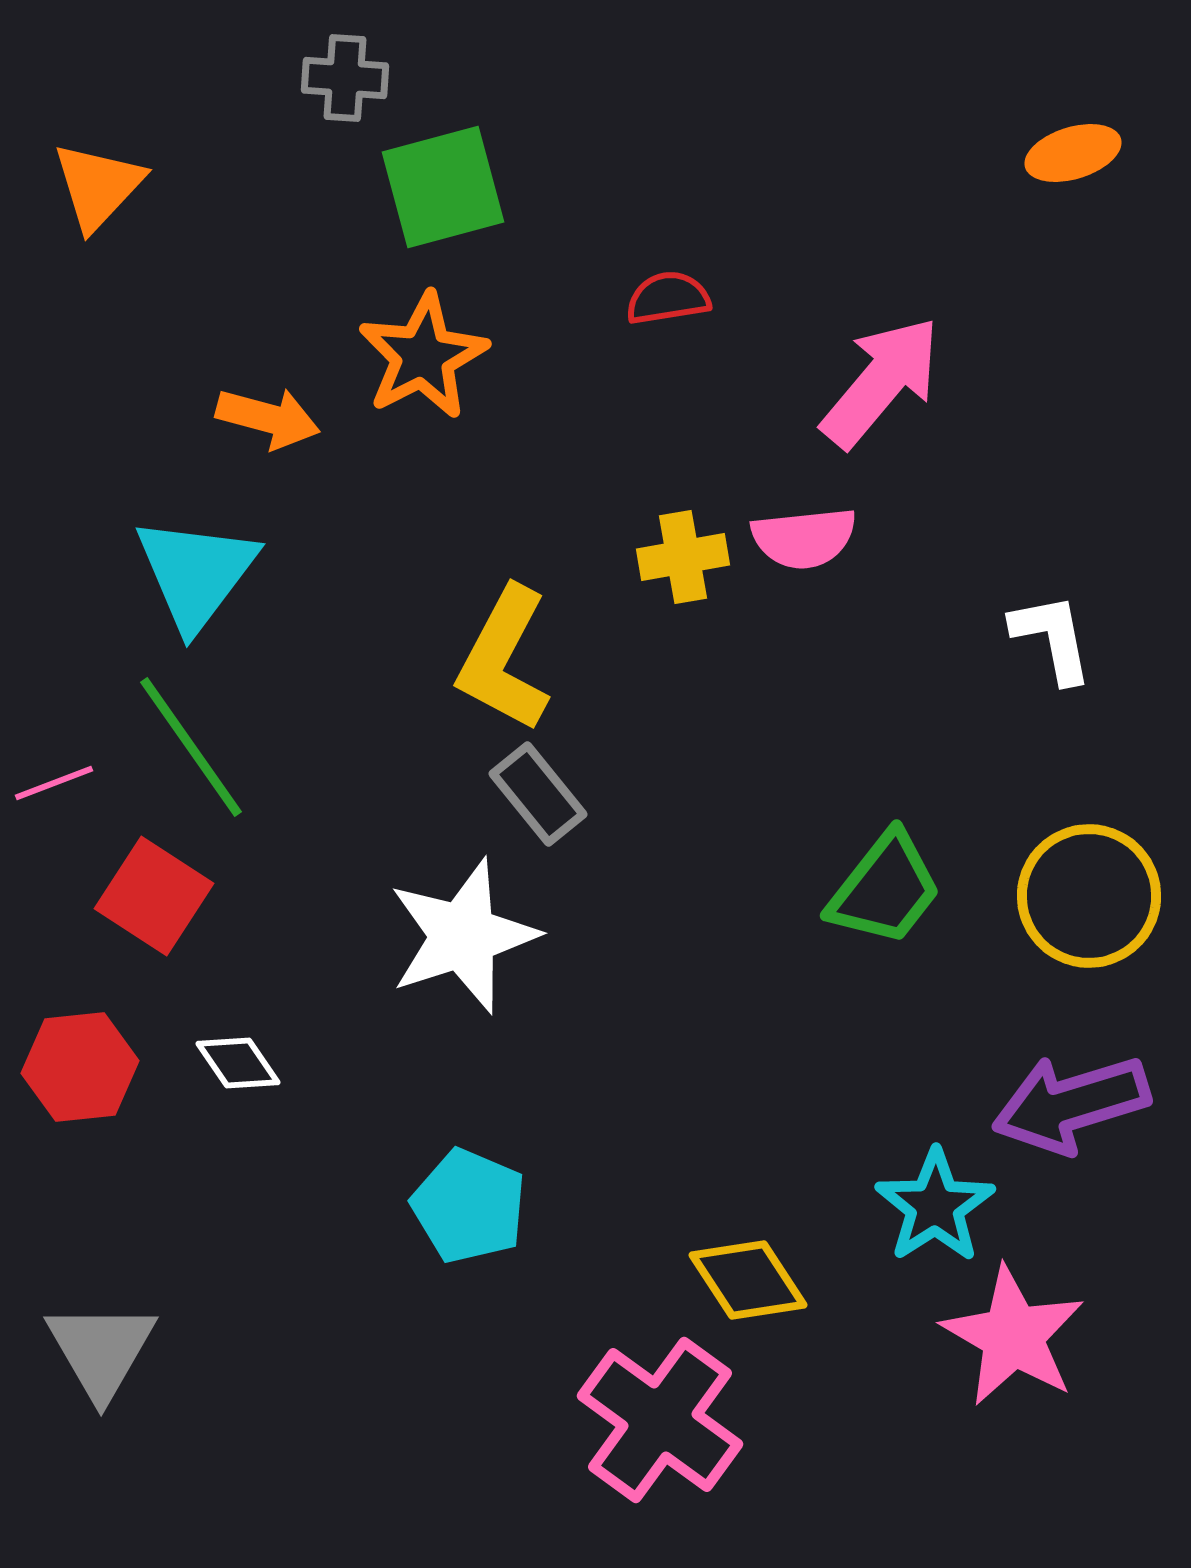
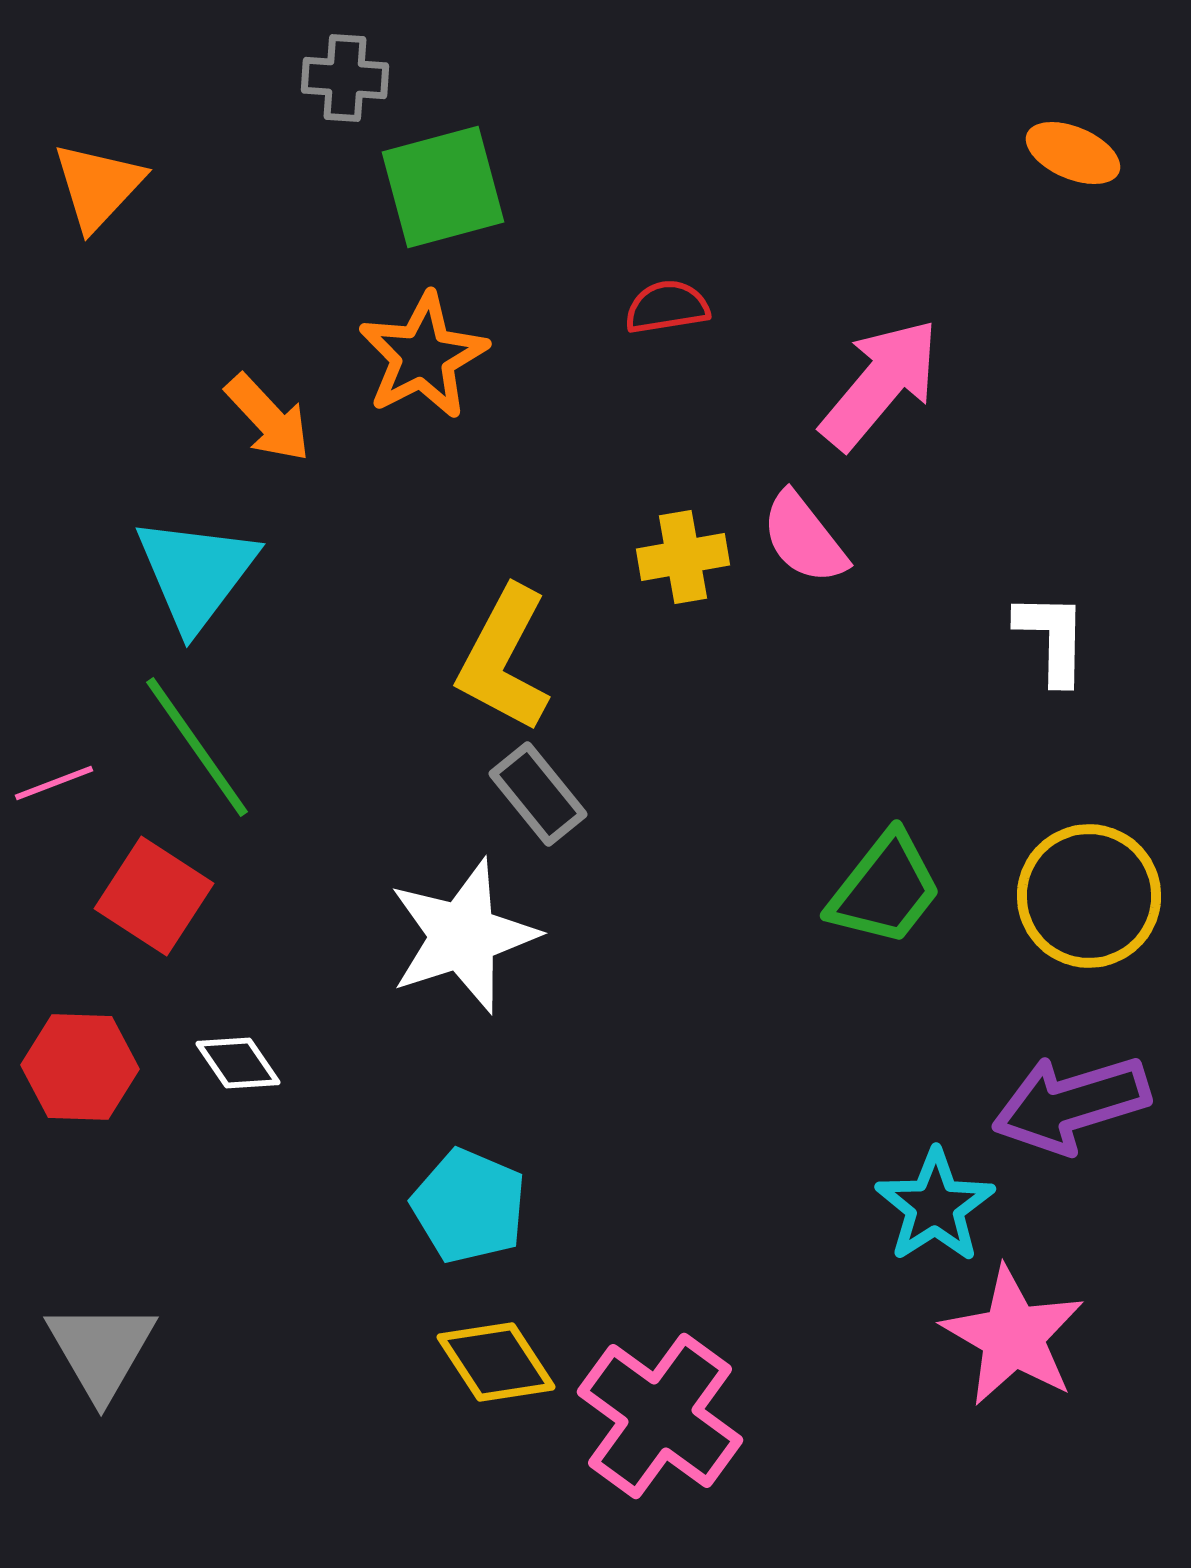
orange ellipse: rotated 40 degrees clockwise
red semicircle: moved 1 px left, 9 px down
pink arrow: moved 1 px left, 2 px down
orange arrow: rotated 32 degrees clockwise
pink semicircle: rotated 58 degrees clockwise
white L-shape: rotated 12 degrees clockwise
green line: moved 6 px right
red hexagon: rotated 8 degrees clockwise
yellow diamond: moved 252 px left, 82 px down
pink cross: moved 4 px up
